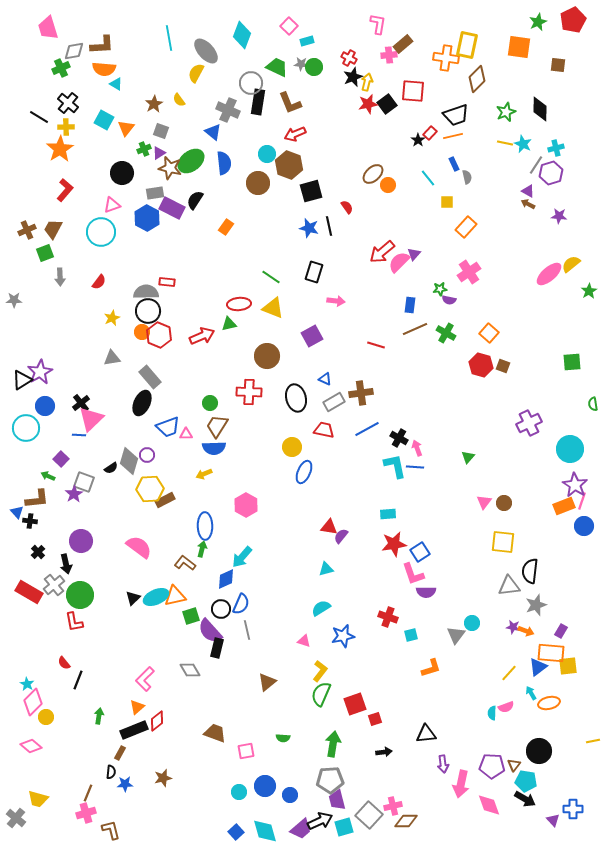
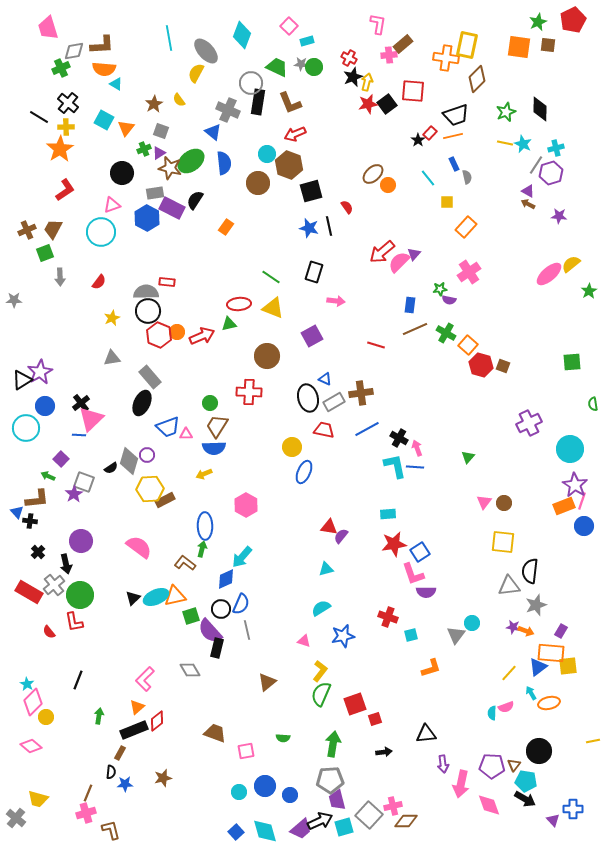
brown square at (558, 65): moved 10 px left, 20 px up
red L-shape at (65, 190): rotated 15 degrees clockwise
orange circle at (142, 332): moved 35 px right
orange square at (489, 333): moved 21 px left, 12 px down
black ellipse at (296, 398): moved 12 px right
red semicircle at (64, 663): moved 15 px left, 31 px up
